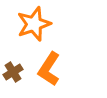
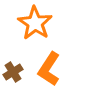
orange star: moved 1 px right, 1 px up; rotated 20 degrees counterclockwise
